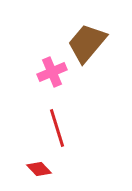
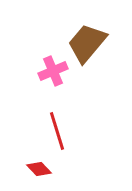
pink cross: moved 1 px right, 1 px up
red line: moved 3 px down
